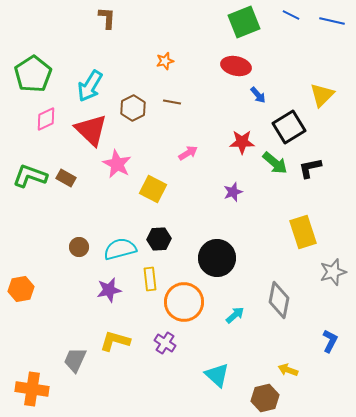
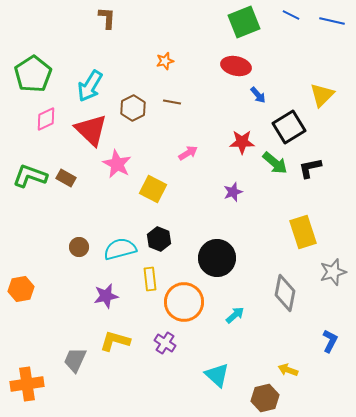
black hexagon at (159, 239): rotated 25 degrees clockwise
purple star at (109, 290): moved 3 px left, 6 px down
gray diamond at (279, 300): moved 6 px right, 7 px up
orange cross at (32, 389): moved 5 px left, 5 px up; rotated 16 degrees counterclockwise
